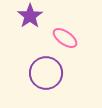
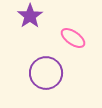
pink ellipse: moved 8 px right
